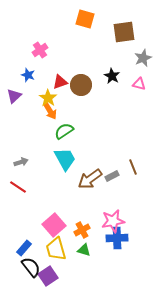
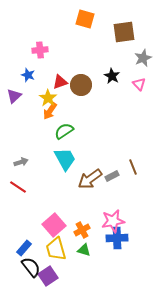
pink cross: rotated 28 degrees clockwise
pink triangle: rotated 32 degrees clockwise
orange arrow: rotated 66 degrees clockwise
